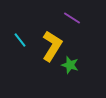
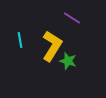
cyan line: rotated 28 degrees clockwise
green star: moved 2 px left, 4 px up
